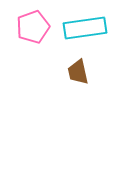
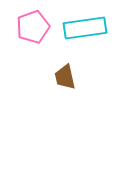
brown trapezoid: moved 13 px left, 5 px down
